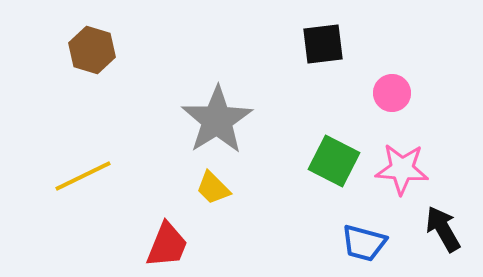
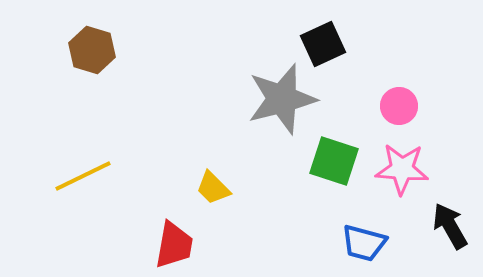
black square: rotated 18 degrees counterclockwise
pink circle: moved 7 px right, 13 px down
gray star: moved 65 px right, 21 px up; rotated 18 degrees clockwise
green square: rotated 9 degrees counterclockwise
black arrow: moved 7 px right, 3 px up
red trapezoid: moved 7 px right; rotated 12 degrees counterclockwise
